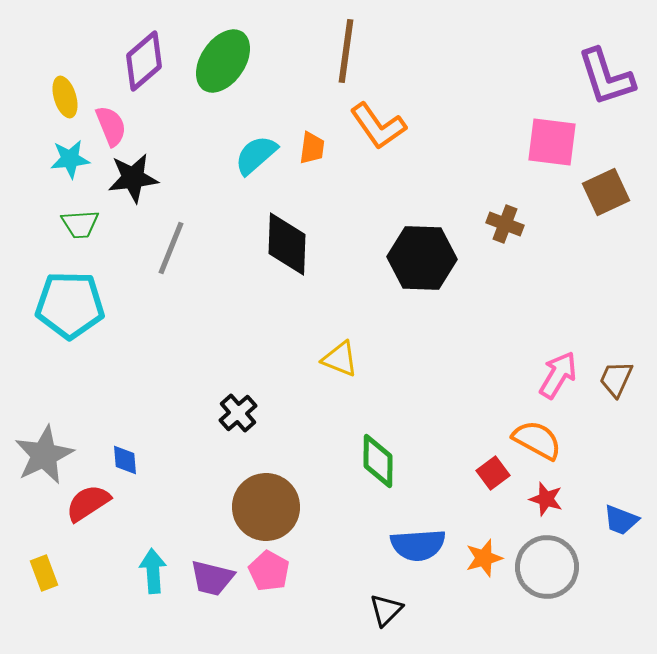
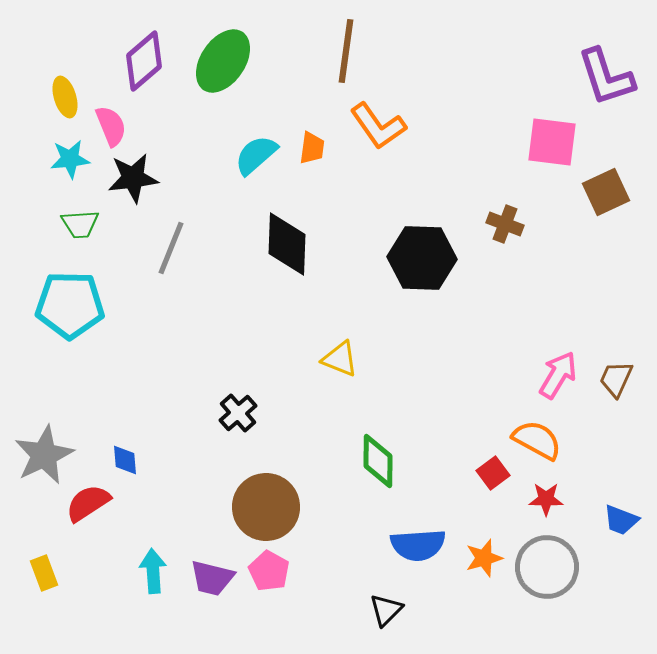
red star: rotated 16 degrees counterclockwise
